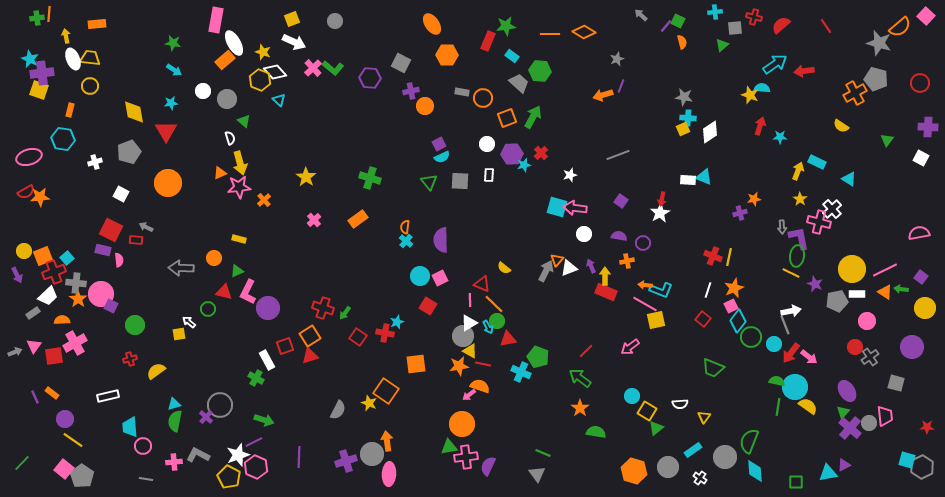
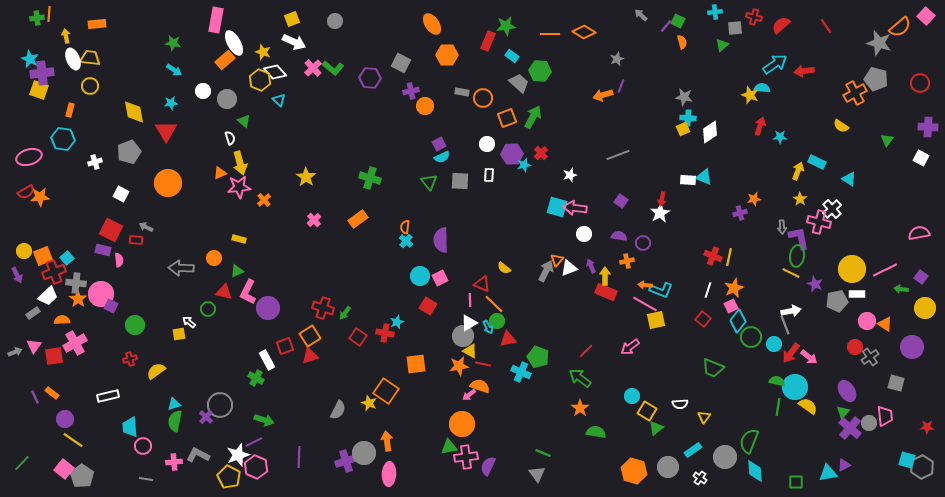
orange triangle at (885, 292): moved 32 px down
gray circle at (372, 454): moved 8 px left, 1 px up
